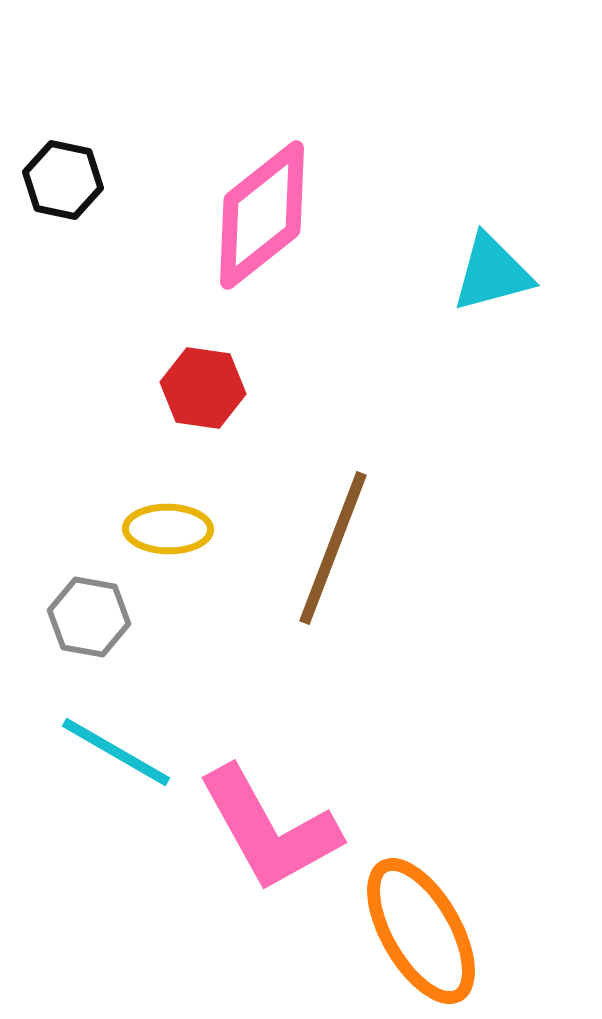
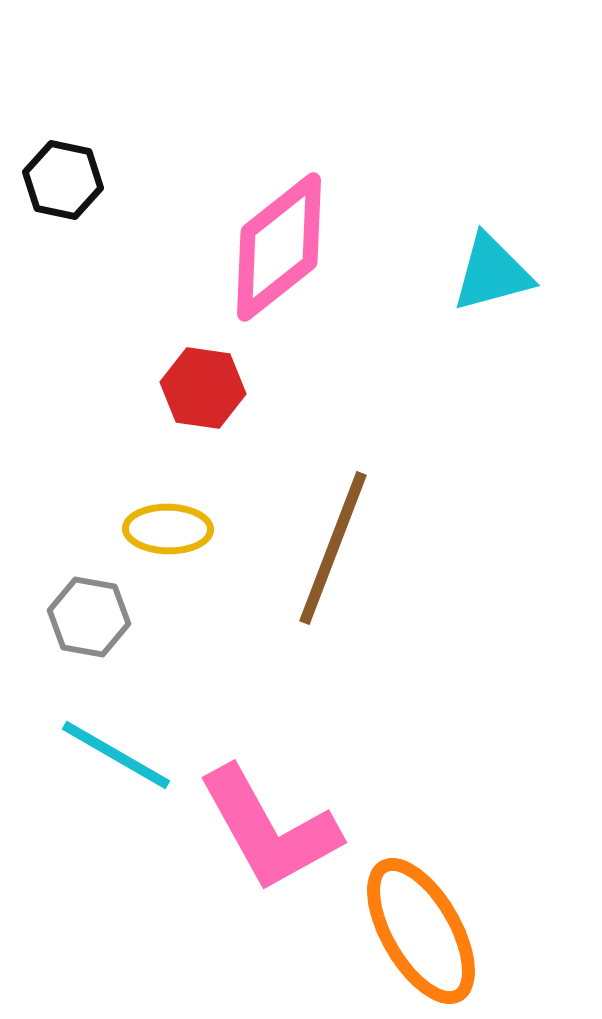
pink diamond: moved 17 px right, 32 px down
cyan line: moved 3 px down
